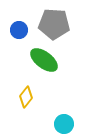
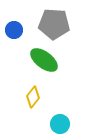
blue circle: moved 5 px left
yellow diamond: moved 7 px right
cyan circle: moved 4 px left
